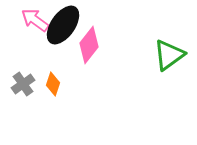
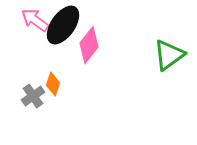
gray cross: moved 10 px right, 12 px down
